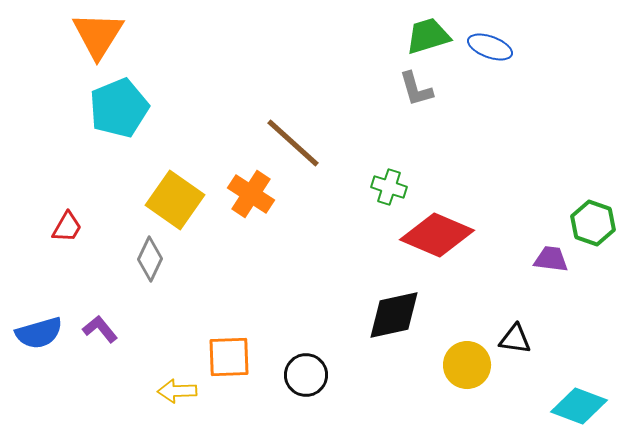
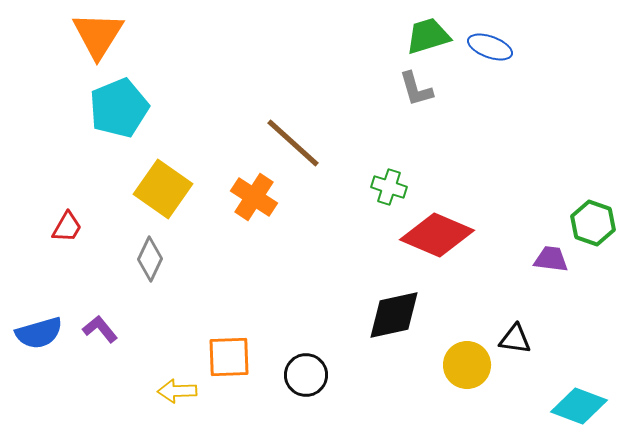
orange cross: moved 3 px right, 3 px down
yellow square: moved 12 px left, 11 px up
